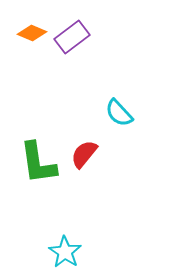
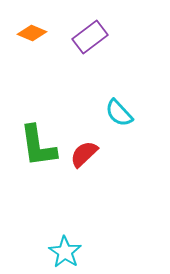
purple rectangle: moved 18 px right
red semicircle: rotated 8 degrees clockwise
green L-shape: moved 17 px up
